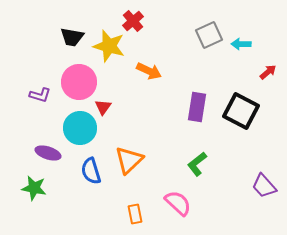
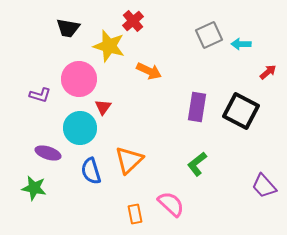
black trapezoid: moved 4 px left, 9 px up
pink circle: moved 3 px up
pink semicircle: moved 7 px left, 1 px down
